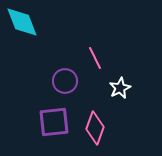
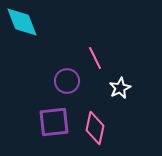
purple circle: moved 2 px right
pink diamond: rotated 8 degrees counterclockwise
